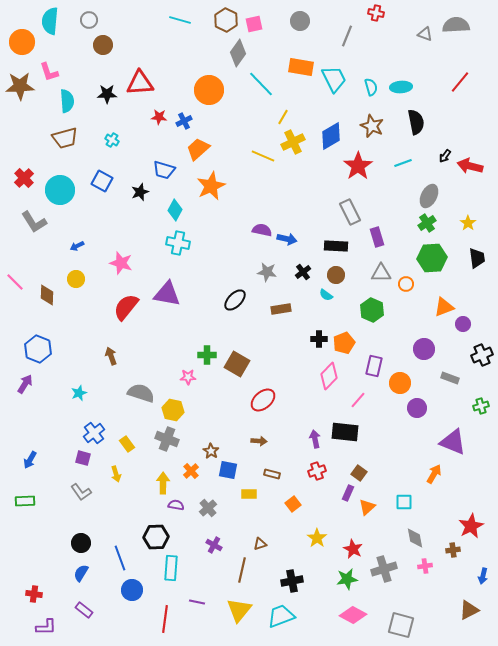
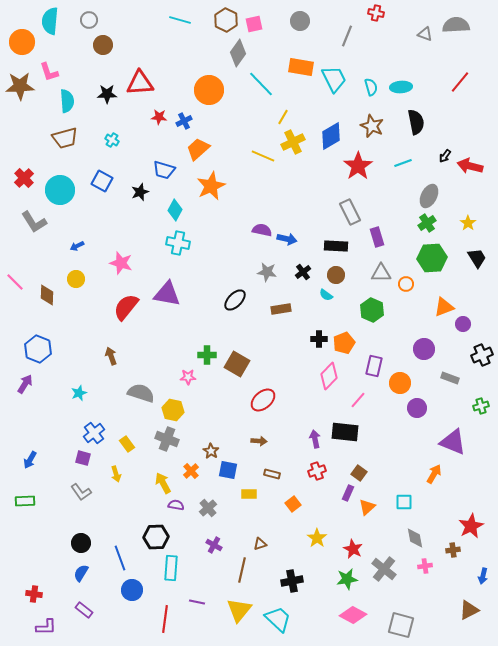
black trapezoid at (477, 258): rotated 25 degrees counterclockwise
yellow arrow at (163, 483): rotated 30 degrees counterclockwise
gray cross at (384, 569): rotated 35 degrees counterclockwise
cyan trapezoid at (281, 616): moved 3 px left, 3 px down; rotated 64 degrees clockwise
